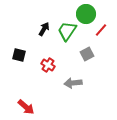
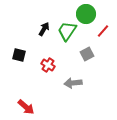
red line: moved 2 px right, 1 px down
